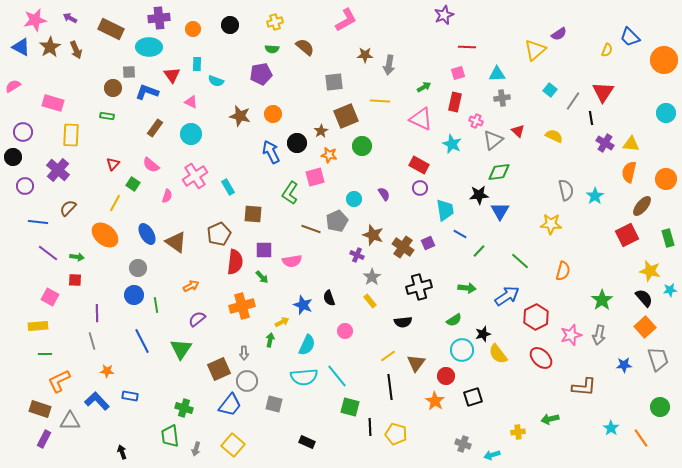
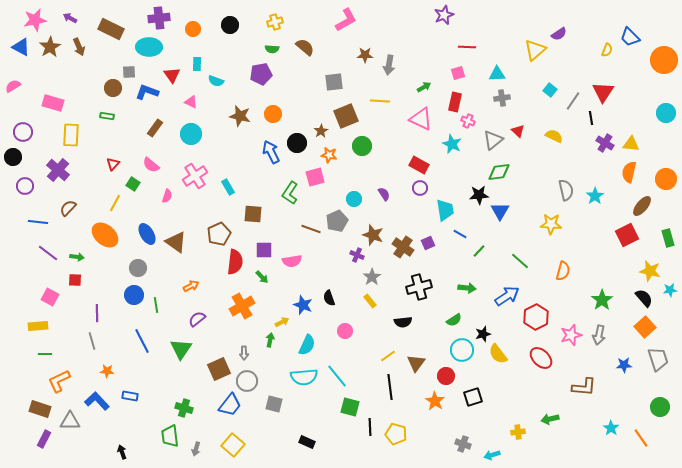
brown arrow at (76, 50): moved 3 px right, 3 px up
pink cross at (476, 121): moved 8 px left
orange cross at (242, 306): rotated 15 degrees counterclockwise
